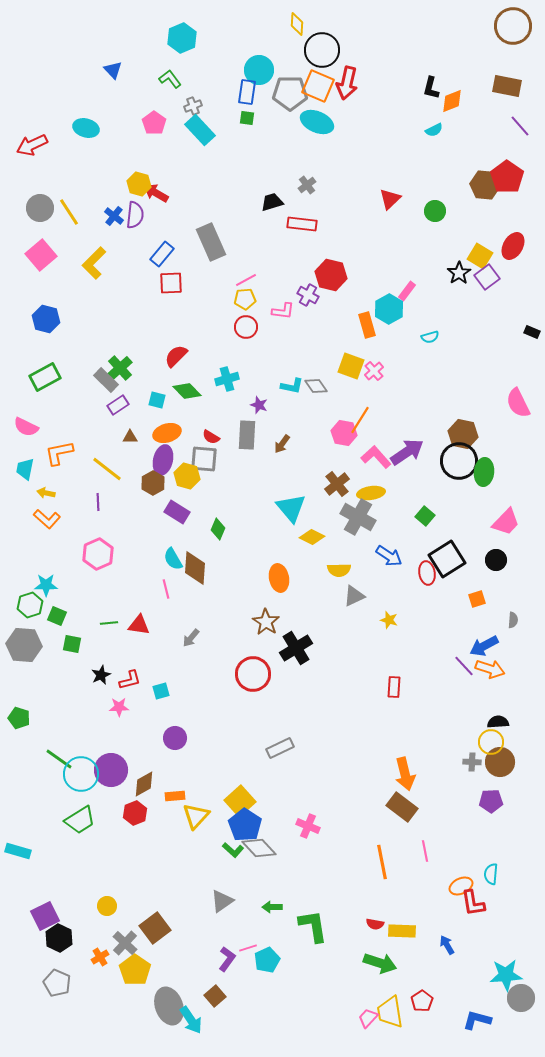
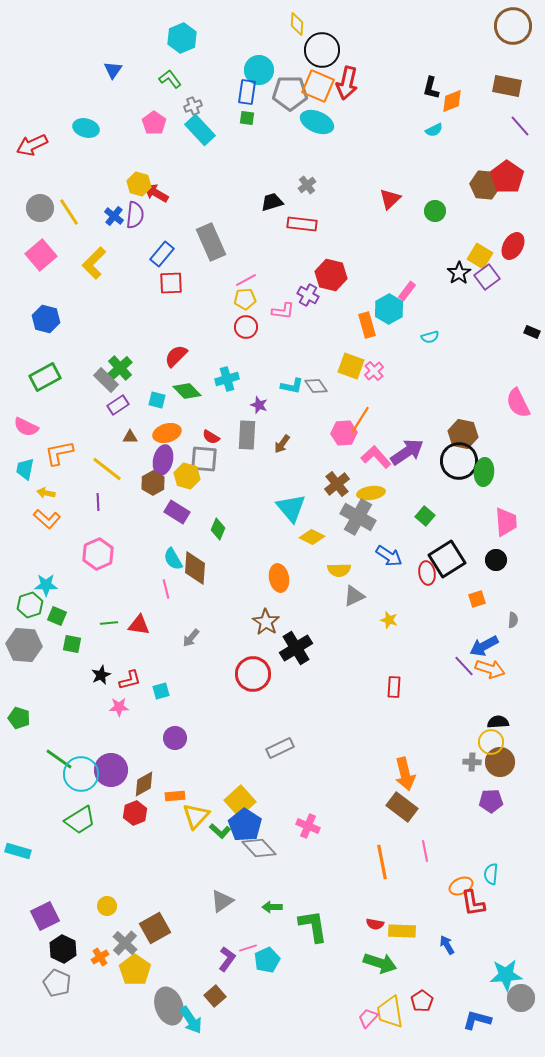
blue triangle at (113, 70): rotated 18 degrees clockwise
pink hexagon at (344, 433): rotated 15 degrees counterclockwise
pink trapezoid at (506, 522): rotated 48 degrees counterclockwise
green L-shape at (233, 850): moved 13 px left, 19 px up
brown square at (155, 928): rotated 8 degrees clockwise
black hexagon at (59, 938): moved 4 px right, 11 px down
